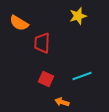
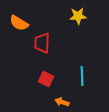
yellow star: rotated 12 degrees clockwise
cyan line: rotated 72 degrees counterclockwise
